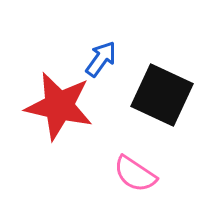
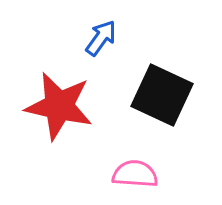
blue arrow: moved 21 px up
pink semicircle: rotated 150 degrees clockwise
